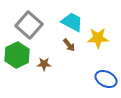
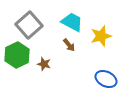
gray square: rotated 8 degrees clockwise
yellow star: moved 3 px right, 2 px up; rotated 15 degrees counterclockwise
brown star: rotated 16 degrees clockwise
